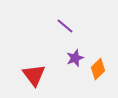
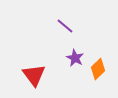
purple star: rotated 24 degrees counterclockwise
